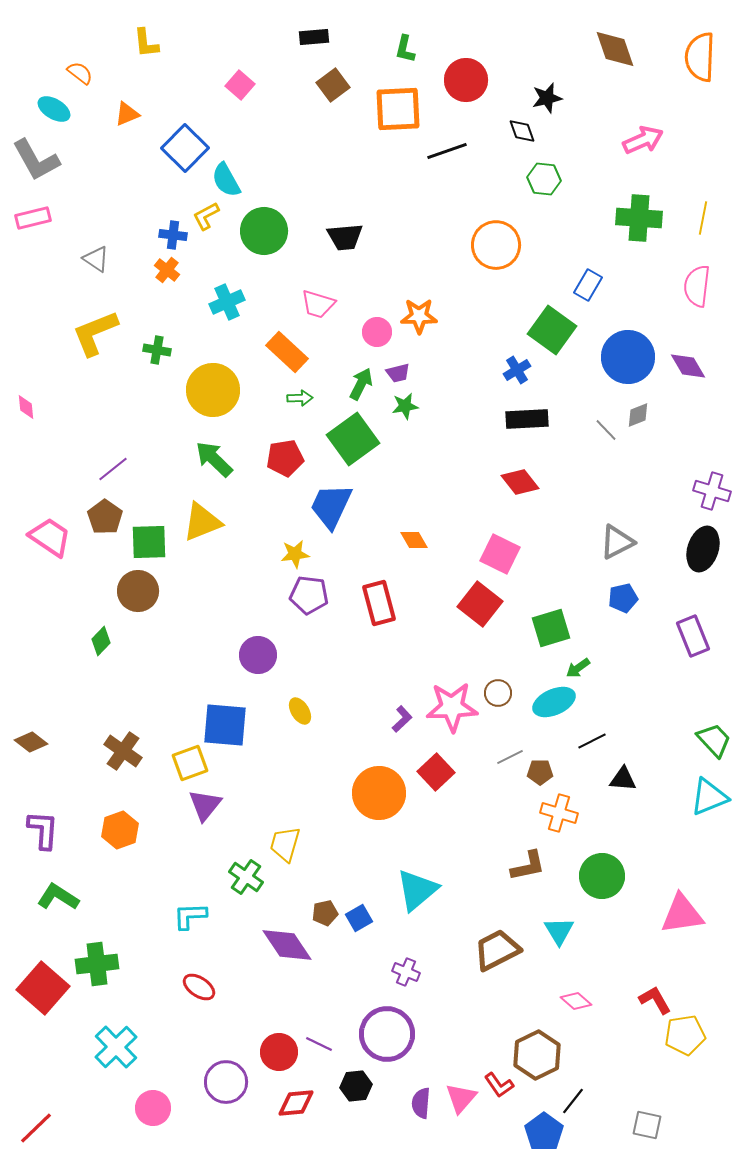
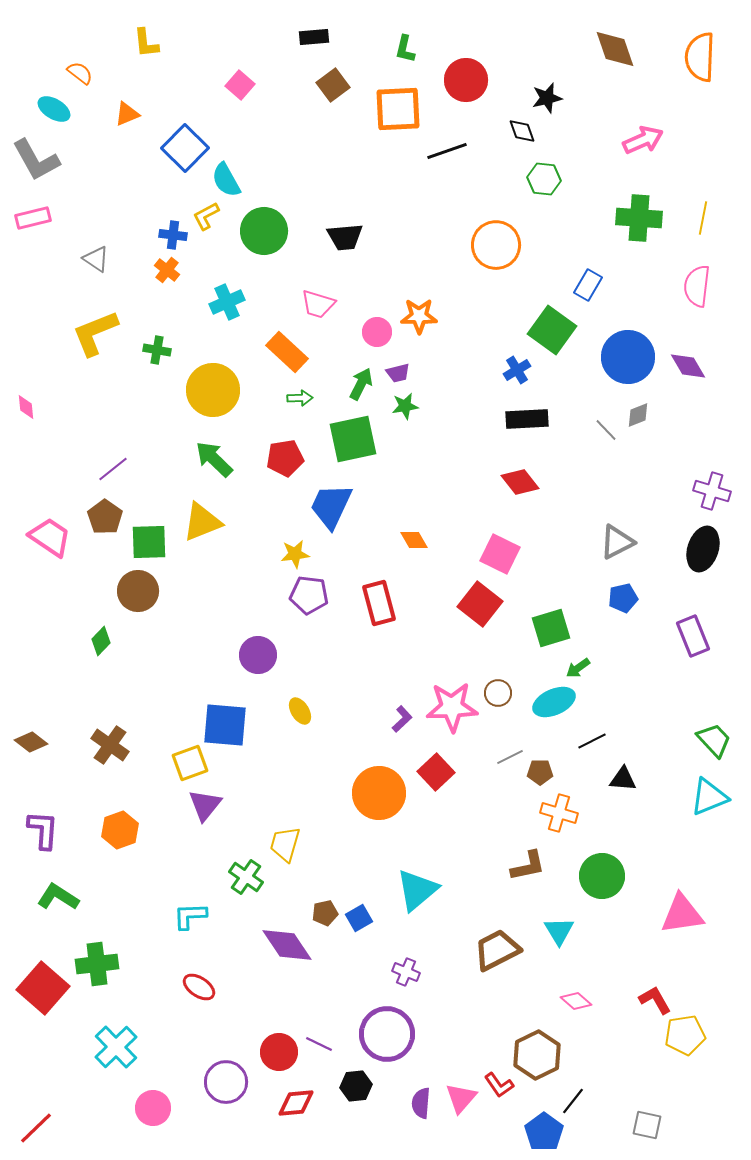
green square at (353, 439): rotated 24 degrees clockwise
brown cross at (123, 751): moved 13 px left, 6 px up
